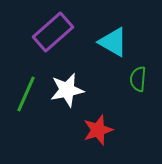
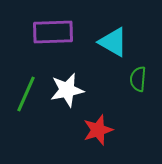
purple rectangle: rotated 39 degrees clockwise
